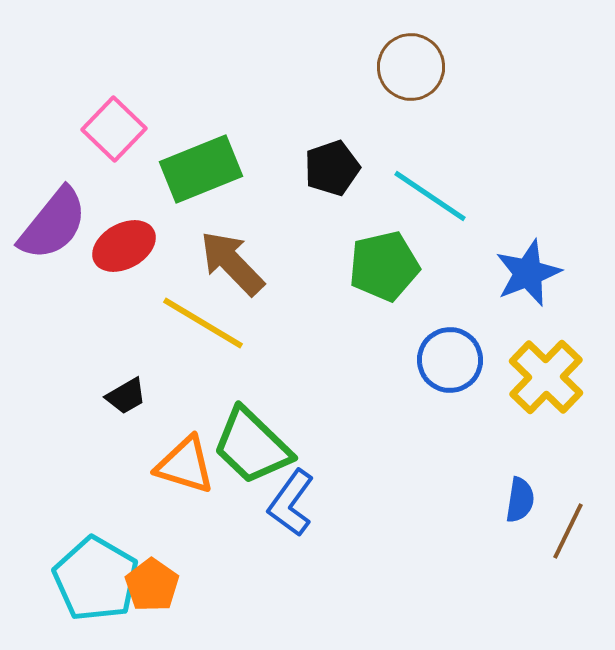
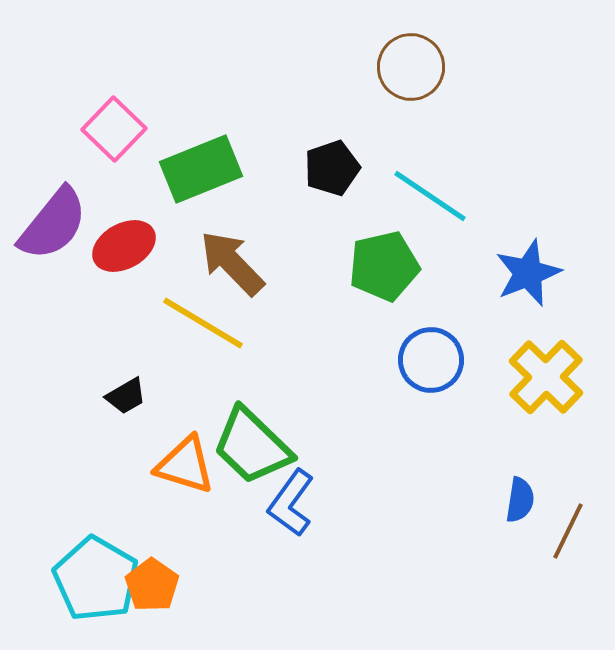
blue circle: moved 19 px left
